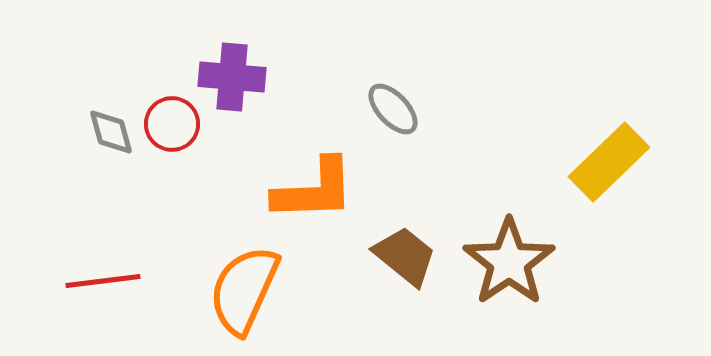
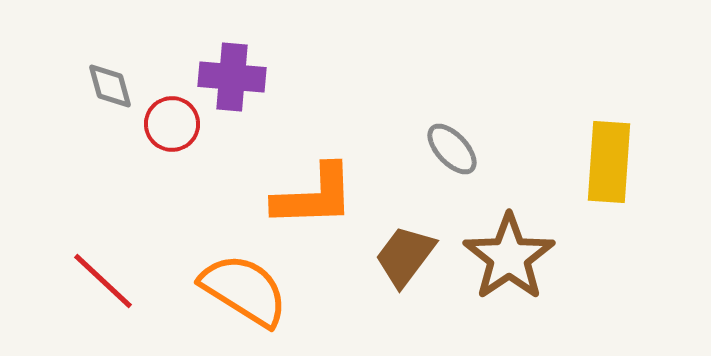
gray ellipse: moved 59 px right, 40 px down
gray diamond: moved 1 px left, 46 px up
yellow rectangle: rotated 42 degrees counterclockwise
orange L-shape: moved 6 px down
brown trapezoid: rotated 92 degrees counterclockwise
brown star: moved 5 px up
red line: rotated 50 degrees clockwise
orange semicircle: rotated 98 degrees clockwise
